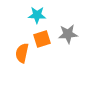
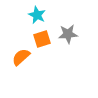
cyan star: rotated 24 degrees clockwise
orange semicircle: moved 1 px left, 4 px down; rotated 36 degrees clockwise
